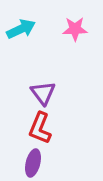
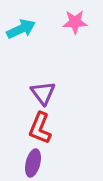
pink star: moved 7 px up
